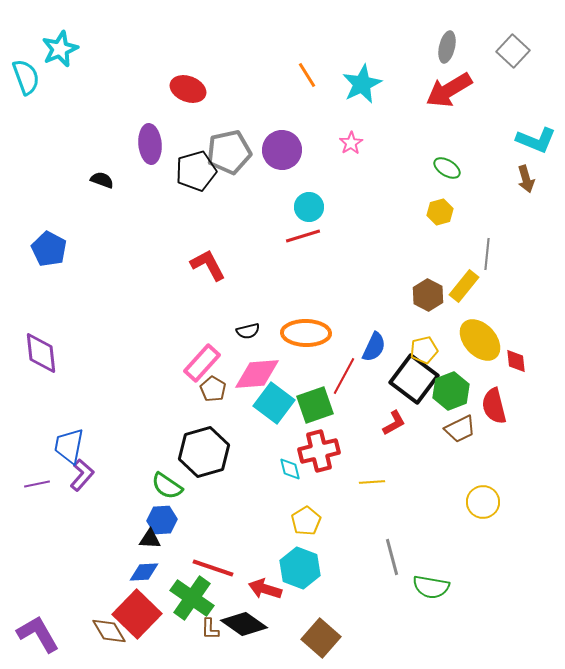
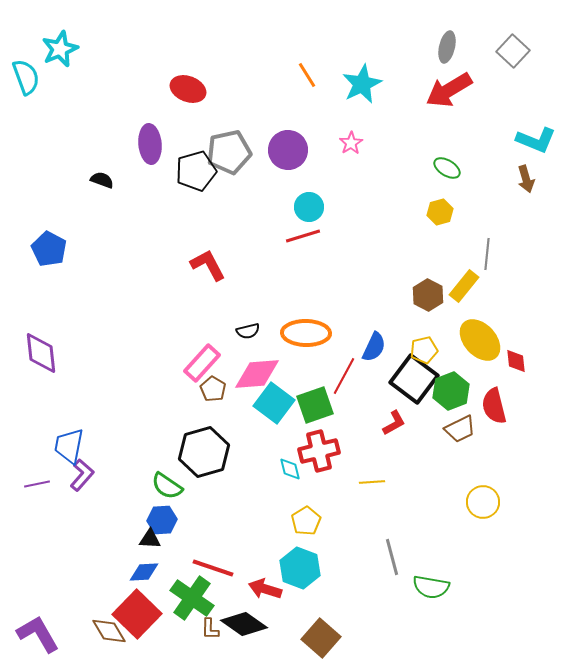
purple circle at (282, 150): moved 6 px right
